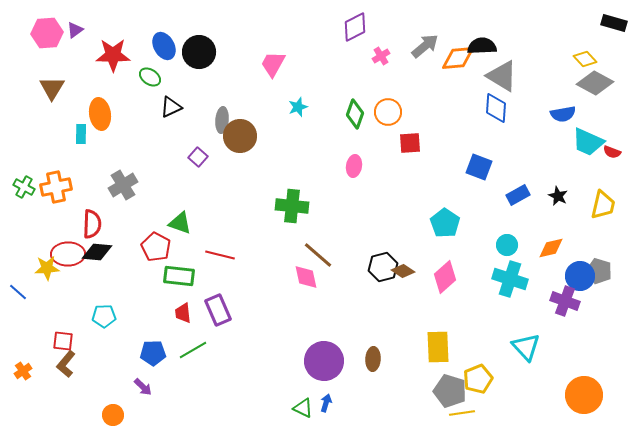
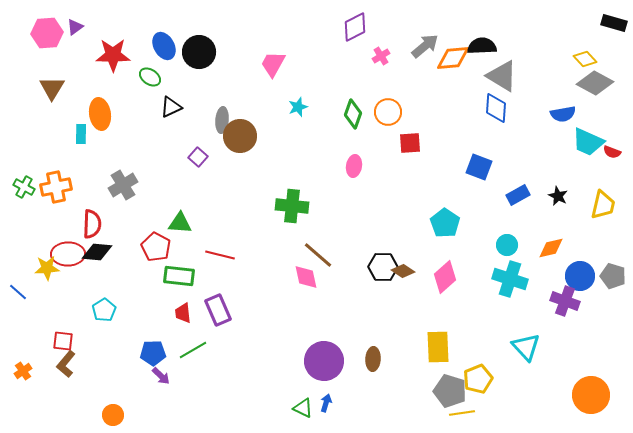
purple triangle at (75, 30): moved 3 px up
orange diamond at (458, 58): moved 5 px left
green diamond at (355, 114): moved 2 px left
green triangle at (180, 223): rotated 15 degrees counterclockwise
black hexagon at (383, 267): rotated 16 degrees clockwise
gray pentagon at (599, 271): moved 14 px right, 5 px down
cyan pentagon at (104, 316): moved 6 px up; rotated 30 degrees counterclockwise
purple arrow at (143, 387): moved 18 px right, 11 px up
orange circle at (584, 395): moved 7 px right
